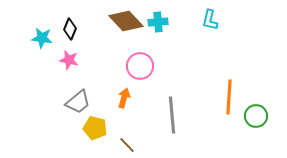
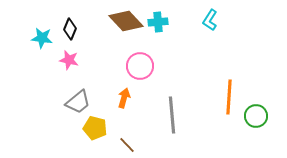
cyan L-shape: rotated 20 degrees clockwise
